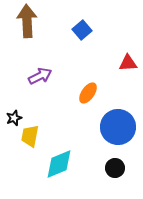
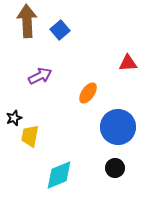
blue square: moved 22 px left
cyan diamond: moved 11 px down
